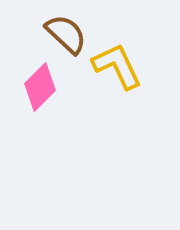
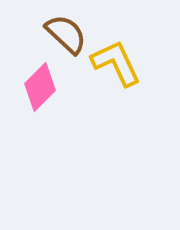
yellow L-shape: moved 1 px left, 3 px up
